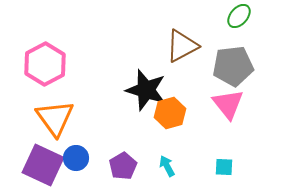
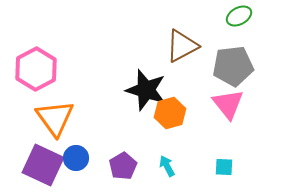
green ellipse: rotated 20 degrees clockwise
pink hexagon: moved 9 px left, 5 px down
